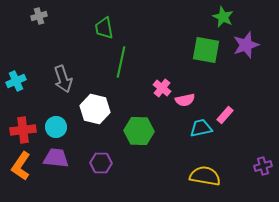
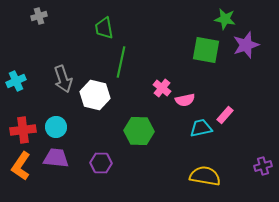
green star: moved 2 px right, 2 px down; rotated 15 degrees counterclockwise
white hexagon: moved 14 px up
